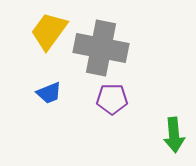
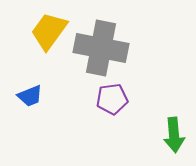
blue trapezoid: moved 19 px left, 3 px down
purple pentagon: rotated 8 degrees counterclockwise
